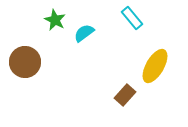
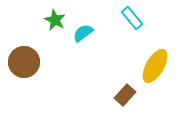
cyan semicircle: moved 1 px left
brown circle: moved 1 px left
